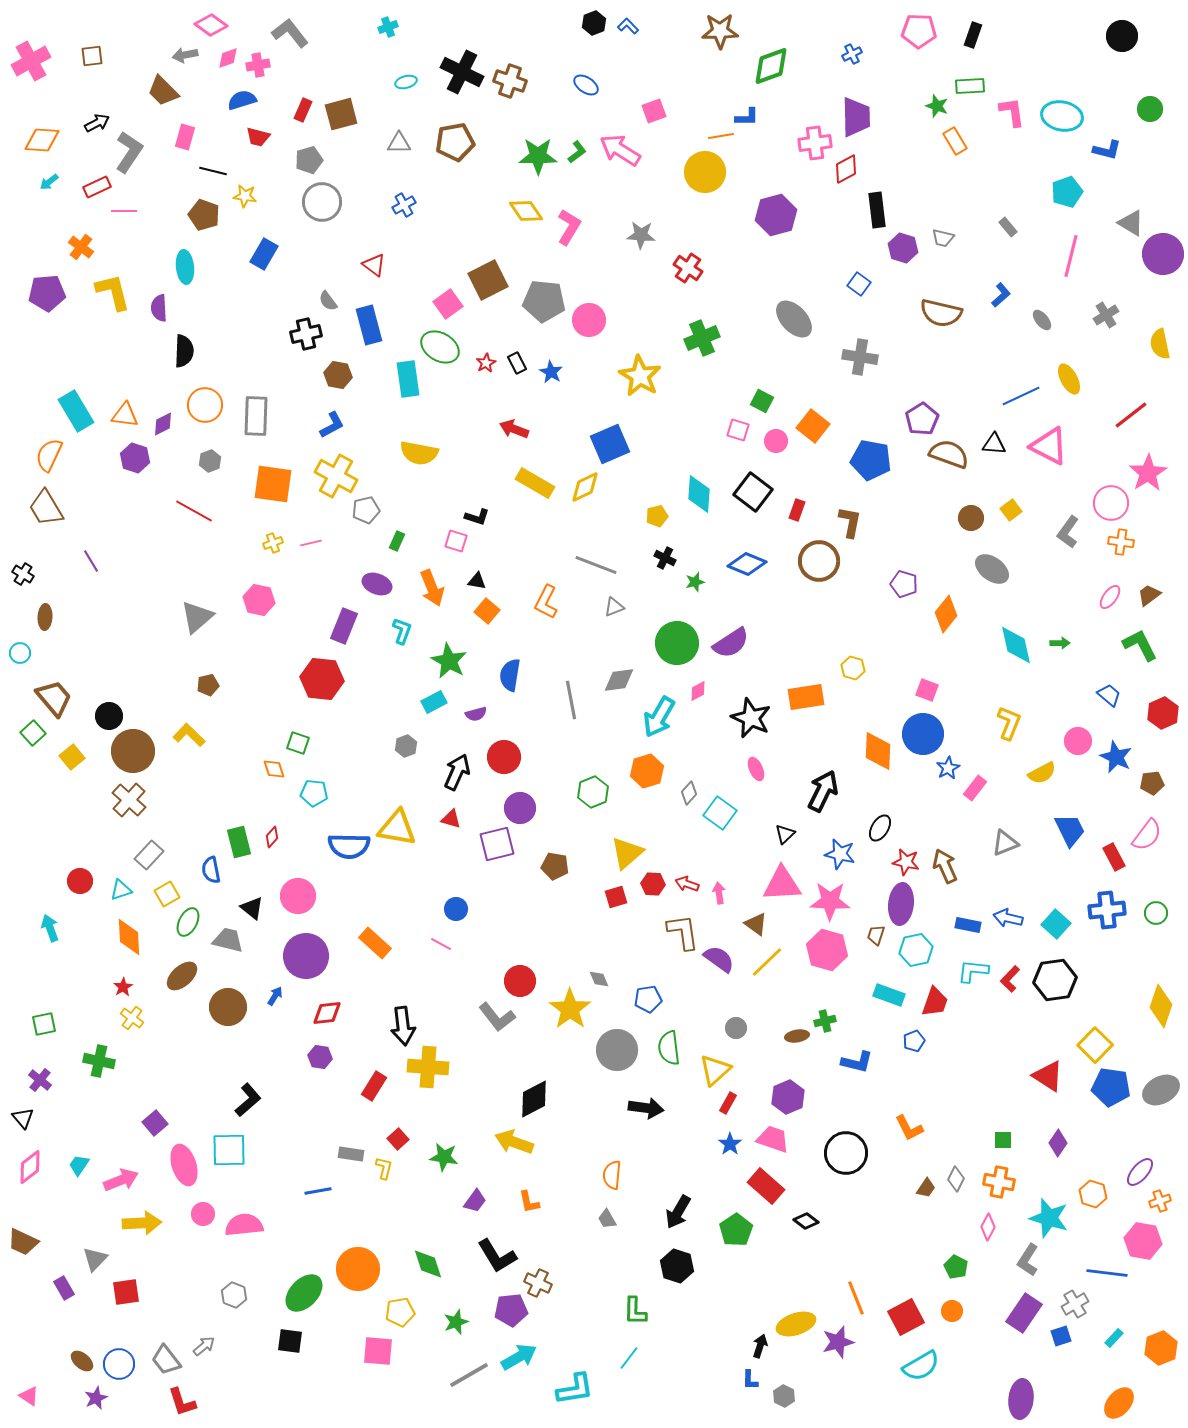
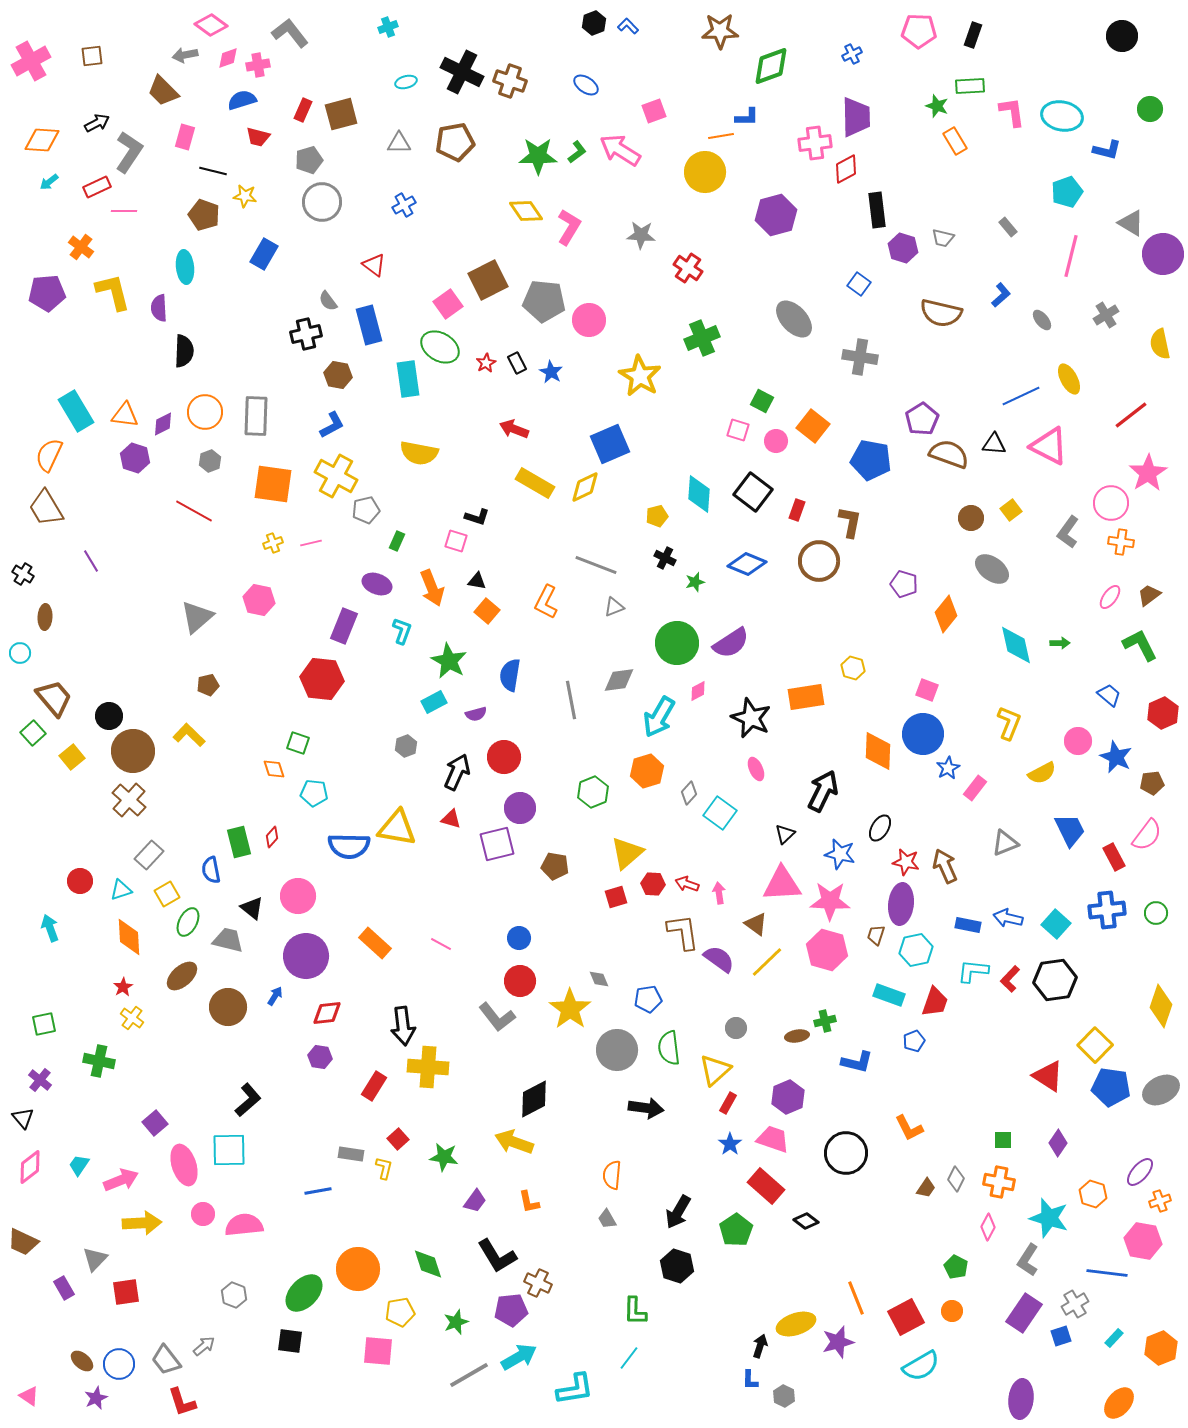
orange circle at (205, 405): moved 7 px down
blue circle at (456, 909): moved 63 px right, 29 px down
